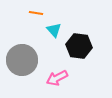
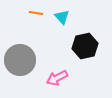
cyan triangle: moved 8 px right, 13 px up
black hexagon: moved 6 px right; rotated 20 degrees counterclockwise
gray circle: moved 2 px left
